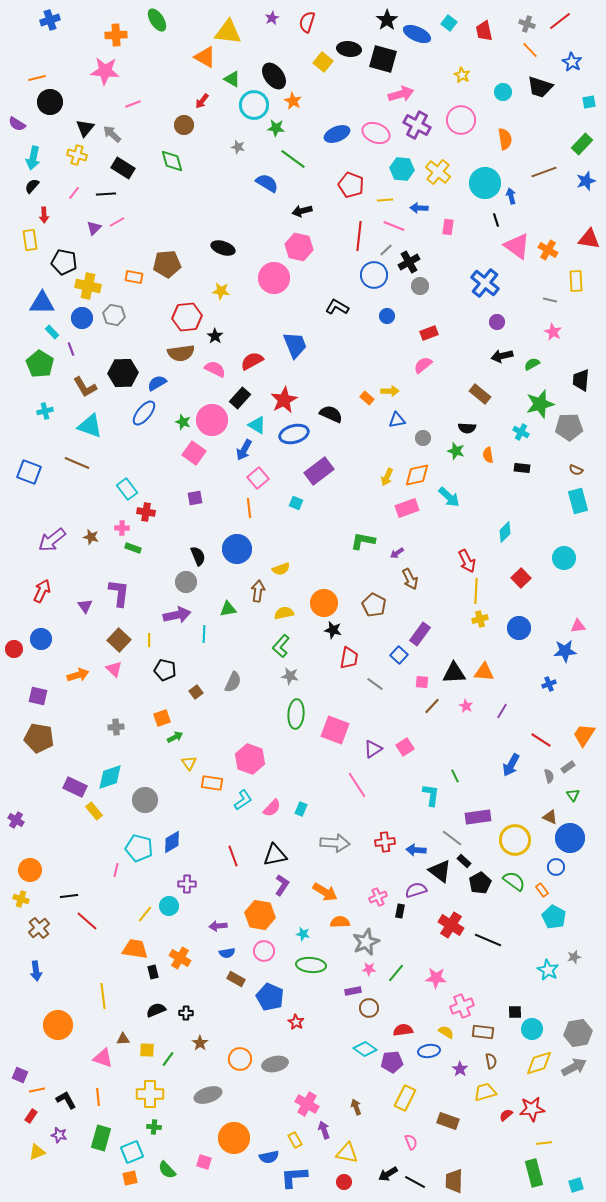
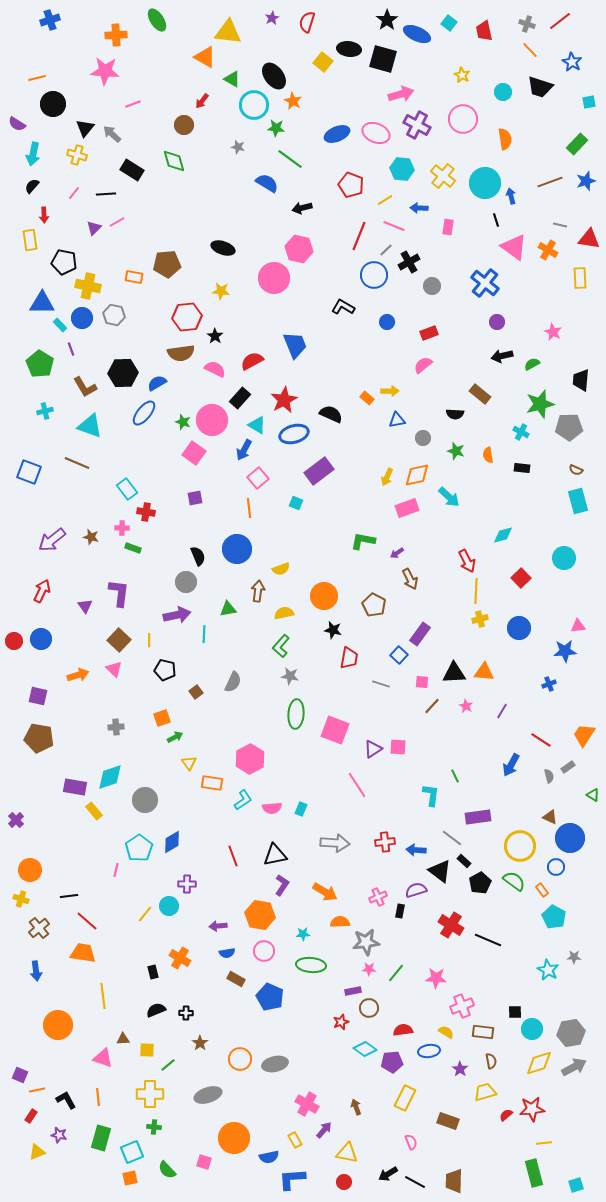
black circle at (50, 102): moved 3 px right, 2 px down
pink circle at (461, 120): moved 2 px right, 1 px up
green rectangle at (582, 144): moved 5 px left
cyan arrow at (33, 158): moved 4 px up
green line at (293, 159): moved 3 px left
green diamond at (172, 161): moved 2 px right
black rectangle at (123, 168): moved 9 px right, 2 px down
yellow cross at (438, 172): moved 5 px right, 4 px down
brown line at (544, 172): moved 6 px right, 10 px down
yellow line at (385, 200): rotated 28 degrees counterclockwise
black arrow at (302, 211): moved 3 px up
red line at (359, 236): rotated 16 degrees clockwise
pink triangle at (517, 246): moved 3 px left, 1 px down
pink hexagon at (299, 247): moved 2 px down
yellow rectangle at (576, 281): moved 4 px right, 3 px up
gray circle at (420, 286): moved 12 px right
gray line at (550, 300): moved 10 px right, 75 px up
black L-shape at (337, 307): moved 6 px right
blue circle at (387, 316): moved 6 px down
cyan rectangle at (52, 332): moved 8 px right, 7 px up
black semicircle at (467, 428): moved 12 px left, 14 px up
cyan diamond at (505, 532): moved 2 px left, 3 px down; rotated 30 degrees clockwise
orange circle at (324, 603): moved 7 px up
red circle at (14, 649): moved 8 px up
gray line at (375, 684): moved 6 px right; rotated 18 degrees counterclockwise
pink square at (405, 747): moved 7 px left; rotated 36 degrees clockwise
pink hexagon at (250, 759): rotated 12 degrees clockwise
purple rectangle at (75, 787): rotated 15 degrees counterclockwise
green triangle at (573, 795): moved 20 px right; rotated 24 degrees counterclockwise
pink semicircle at (272, 808): rotated 42 degrees clockwise
purple cross at (16, 820): rotated 14 degrees clockwise
yellow circle at (515, 840): moved 5 px right, 6 px down
cyan pentagon at (139, 848): rotated 24 degrees clockwise
cyan star at (303, 934): rotated 16 degrees counterclockwise
gray star at (366, 942): rotated 16 degrees clockwise
orange trapezoid at (135, 949): moved 52 px left, 4 px down
gray star at (574, 957): rotated 16 degrees clockwise
red star at (296, 1022): moved 45 px right; rotated 21 degrees clockwise
gray hexagon at (578, 1033): moved 7 px left
green line at (168, 1059): moved 6 px down; rotated 14 degrees clockwise
purple arrow at (324, 1130): rotated 60 degrees clockwise
blue L-shape at (294, 1177): moved 2 px left, 2 px down
